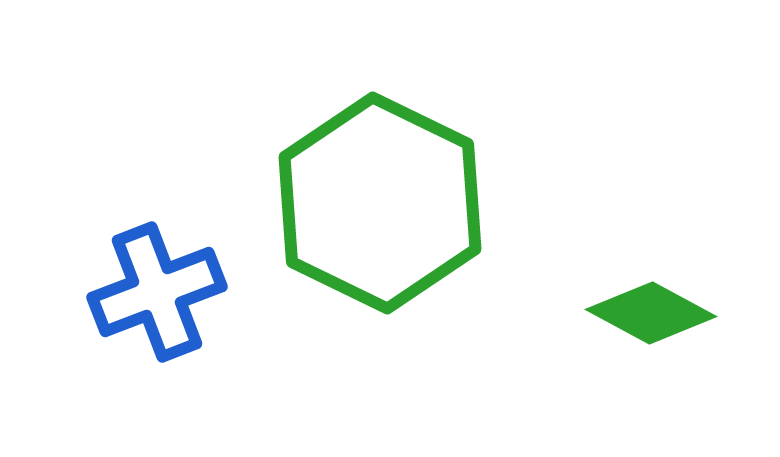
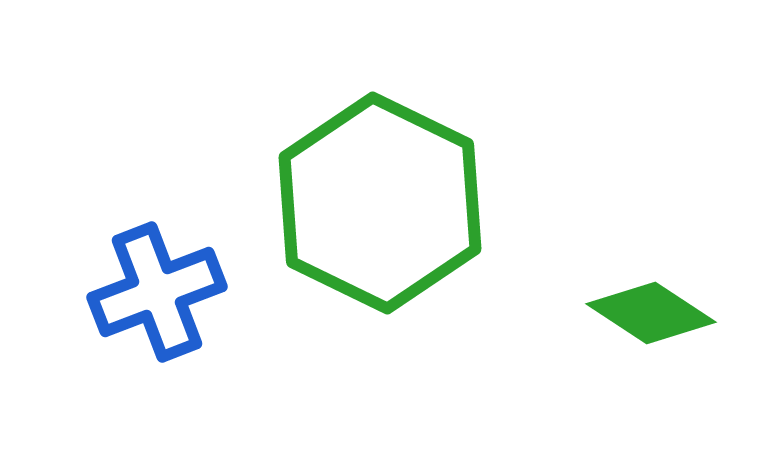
green diamond: rotated 5 degrees clockwise
